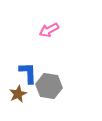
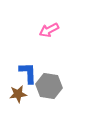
brown star: rotated 18 degrees clockwise
